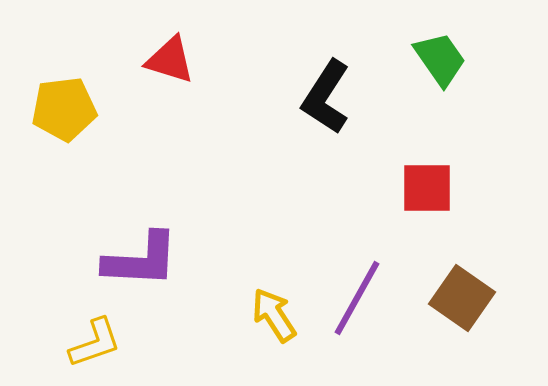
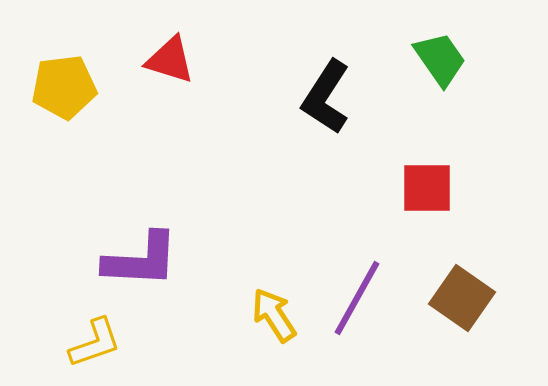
yellow pentagon: moved 22 px up
